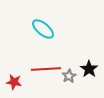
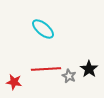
gray star: rotated 16 degrees counterclockwise
